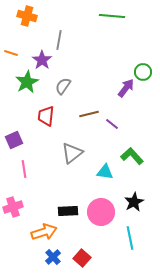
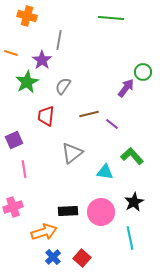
green line: moved 1 px left, 2 px down
